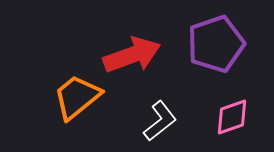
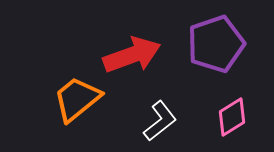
orange trapezoid: moved 2 px down
pink diamond: rotated 12 degrees counterclockwise
